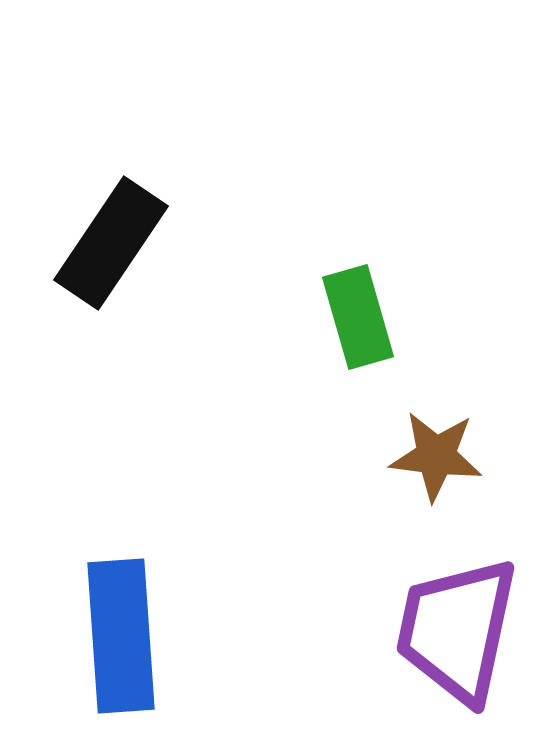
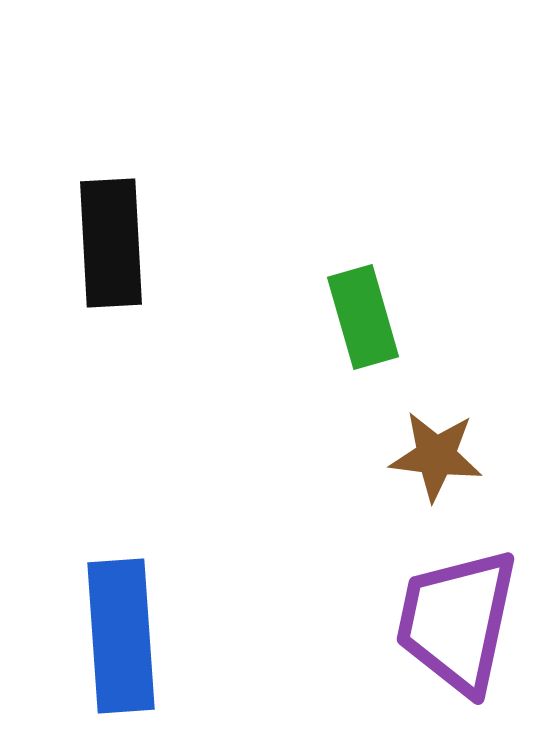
black rectangle: rotated 37 degrees counterclockwise
green rectangle: moved 5 px right
purple trapezoid: moved 9 px up
